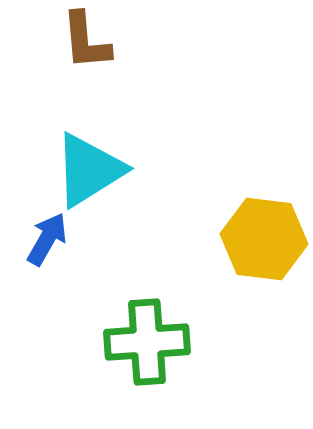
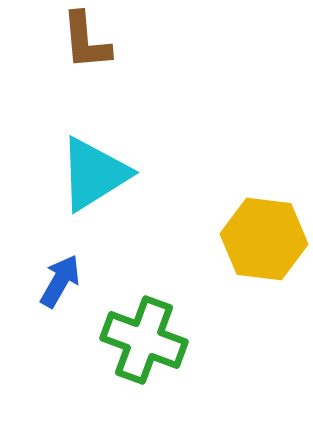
cyan triangle: moved 5 px right, 4 px down
blue arrow: moved 13 px right, 42 px down
green cross: moved 3 px left, 2 px up; rotated 24 degrees clockwise
